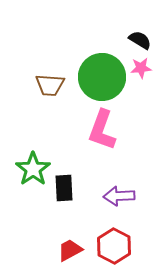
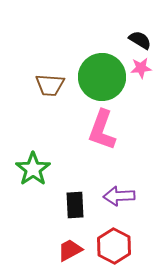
black rectangle: moved 11 px right, 17 px down
